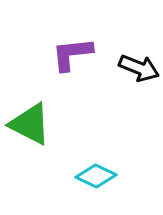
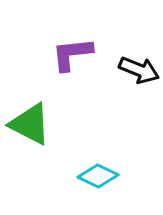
black arrow: moved 2 px down
cyan diamond: moved 2 px right
